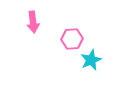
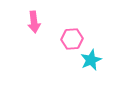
pink arrow: moved 1 px right
